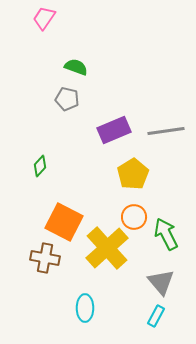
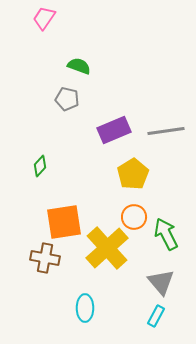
green semicircle: moved 3 px right, 1 px up
orange square: rotated 36 degrees counterclockwise
